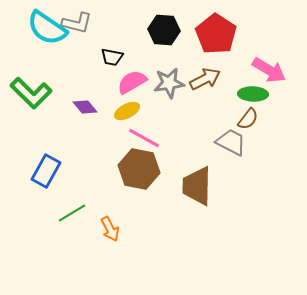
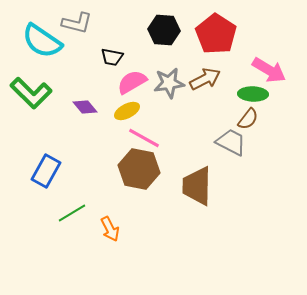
cyan semicircle: moved 5 px left, 13 px down
